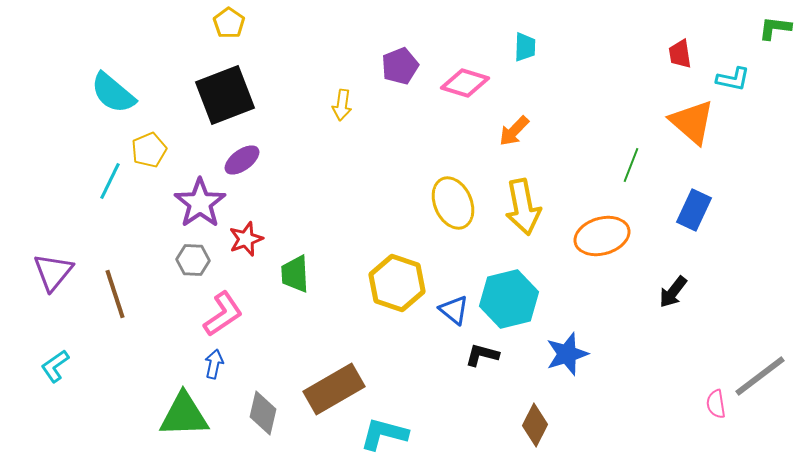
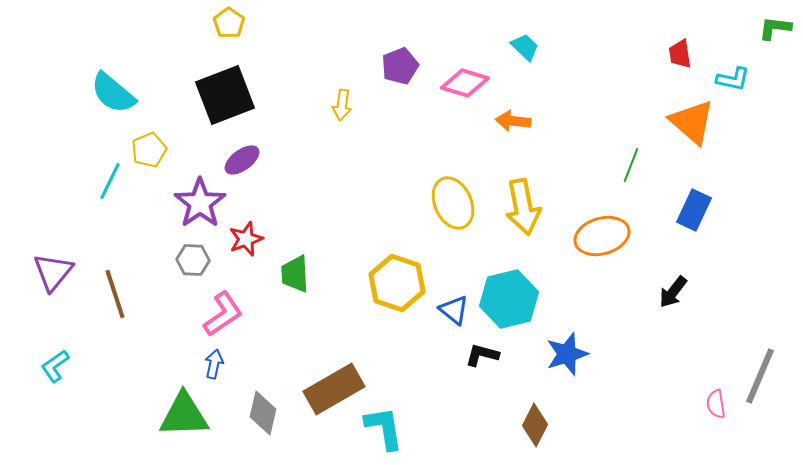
cyan trapezoid at (525, 47): rotated 48 degrees counterclockwise
orange arrow at (514, 131): moved 1 px left, 10 px up; rotated 52 degrees clockwise
gray line at (760, 376): rotated 30 degrees counterclockwise
cyan L-shape at (384, 434): moved 6 px up; rotated 66 degrees clockwise
